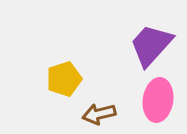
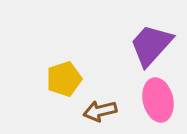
pink ellipse: rotated 21 degrees counterclockwise
brown arrow: moved 1 px right, 3 px up
